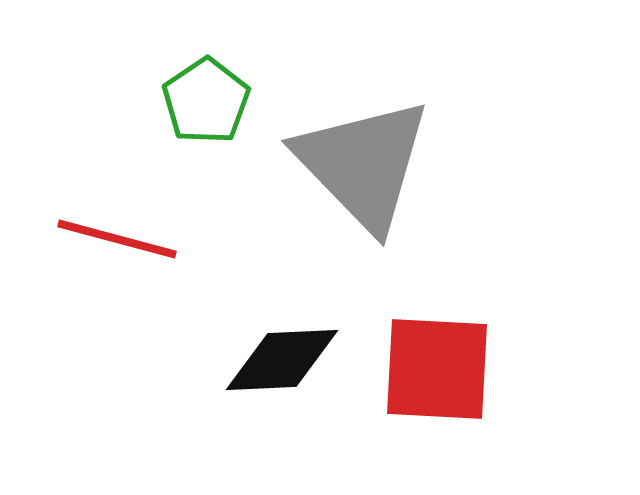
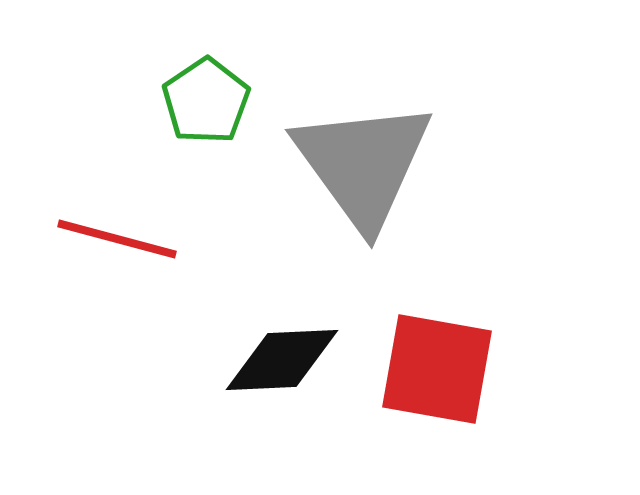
gray triangle: rotated 8 degrees clockwise
red square: rotated 7 degrees clockwise
